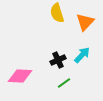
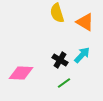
orange triangle: rotated 42 degrees counterclockwise
black cross: moved 2 px right; rotated 35 degrees counterclockwise
pink diamond: moved 1 px right, 3 px up
